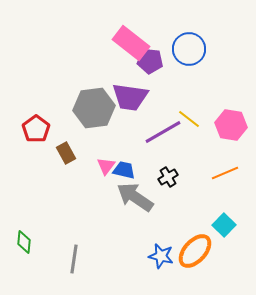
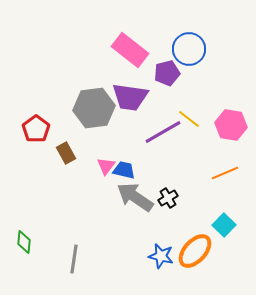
pink rectangle: moved 1 px left, 7 px down
purple pentagon: moved 17 px right, 12 px down; rotated 20 degrees counterclockwise
black cross: moved 21 px down
